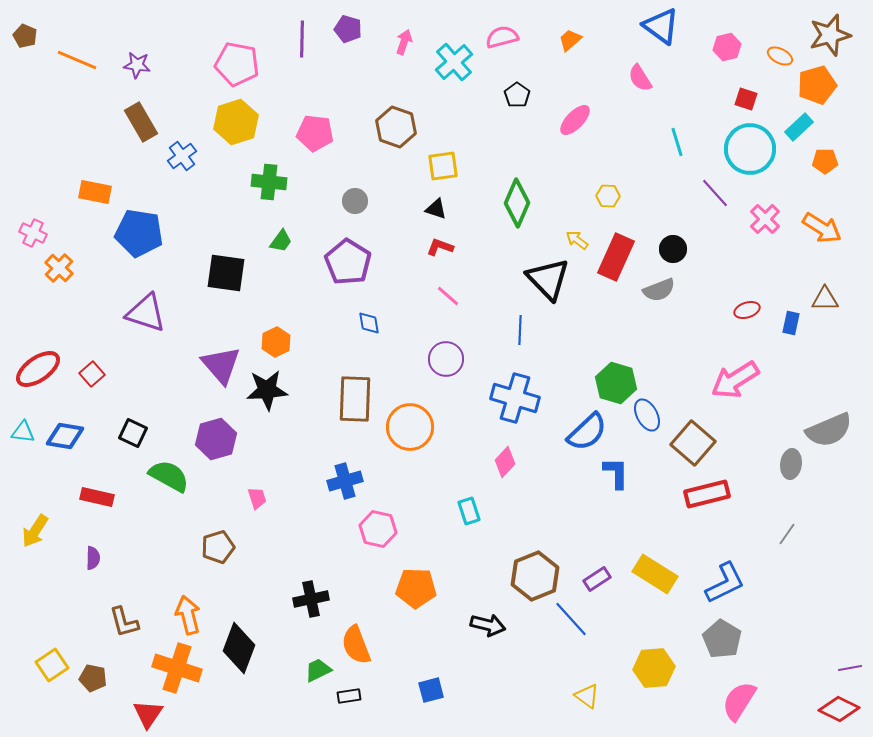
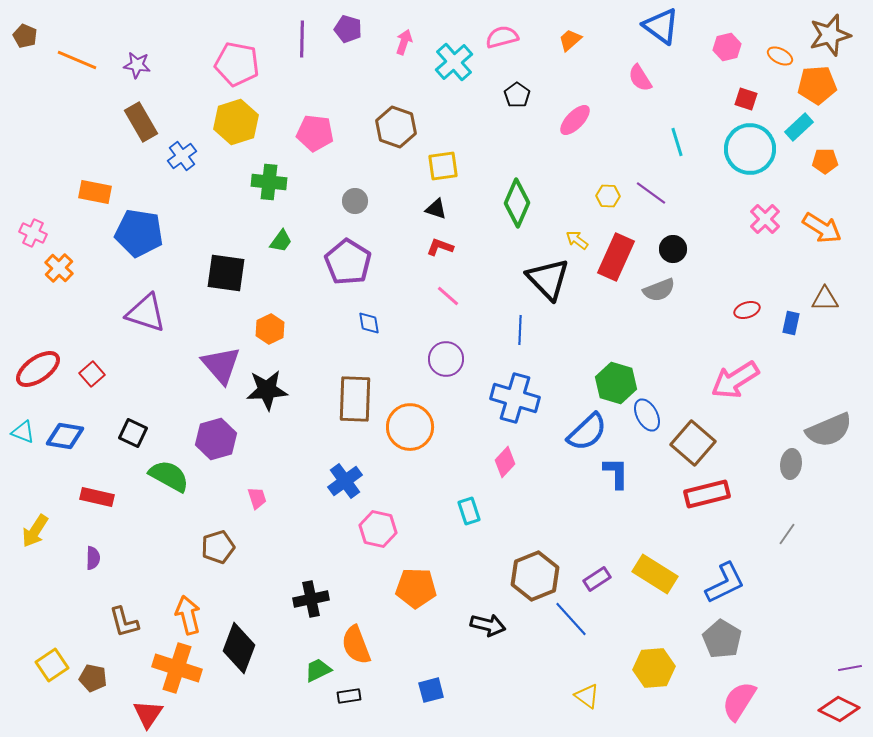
orange pentagon at (817, 85): rotated 12 degrees clockwise
purple line at (715, 193): moved 64 px left; rotated 12 degrees counterclockwise
orange hexagon at (276, 342): moved 6 px left, 13 px up
cyan triangle at (23, 432): rotated 15 degrees clockwise
blue cross at (345, 481): rotated 20 degrees counterclockwise
